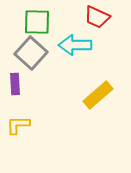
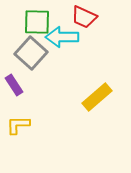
red trapezoid: moved 13 px left
cyan arrow: moved 13 px left, 8 px up
purple rectangle: moved 1 px left, 1 px down; rotated 30 degrees counterclockwise
yellow rectangle: moved 1 px left, 2 px down
